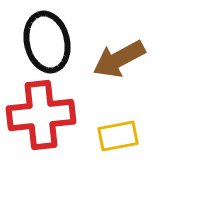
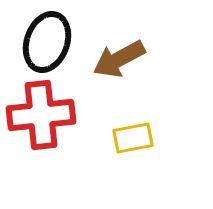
black ellipse: rotated 32 degrees clockwise
yellow rectangle: moved 15 px right, 2 px down
